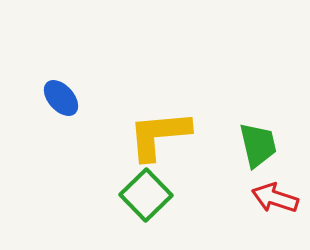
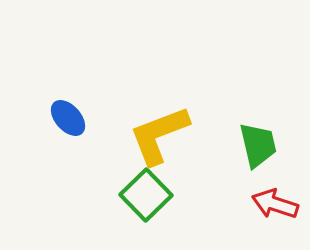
blue ellipse: moved 7 px right, 20 px down
yellow L-shape: rotated 16 degrees counterclockwise
red arrow: moved 6 px down
